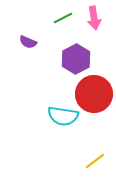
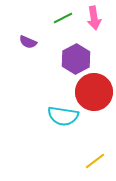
red circle: moved 2 px up
